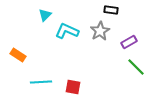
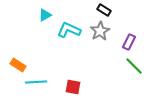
black rectangle: moved 7 px left; rotated 24 degrees clockwise
cyan triangle: rotated 16 degrees clockwise
cyan L-shape: moved 2 px right, 1 px up
purple rectangle: rotated 35 degrees counterclockwise
orange rectangle: moved 10 px down
green line: moved 2 px left, 1 px up
cyan line: moved 5 px left
